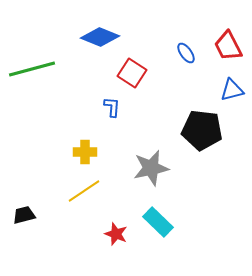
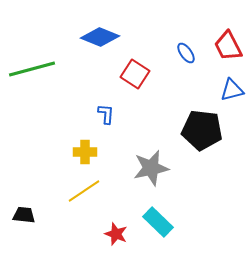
red square: moved 3 px right, 1 px down
blue L-shape: moved 6 px left, 7 px down
black trapezoid: rotated 20 degrees clockwise
